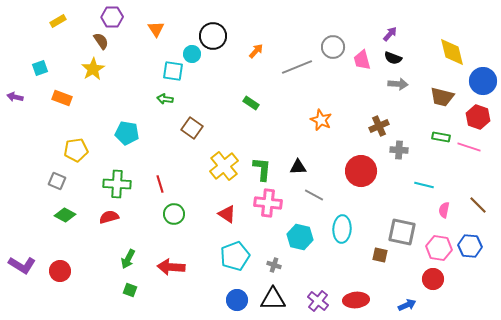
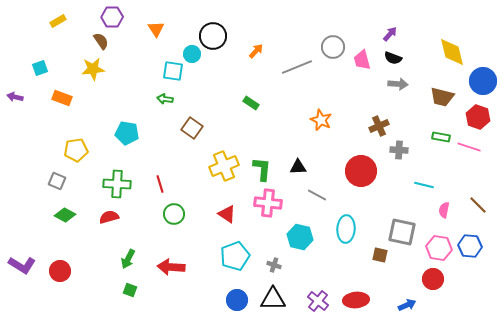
yellow star at (93, 69): rotated 25 degrees clockwise
yellow cross at (224, 166): rotated 16 degrees clockwise
gray line at (314, 195): moved 3 px right
cyan ellipse at (342, 229): moved 4 px right
